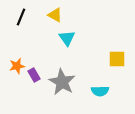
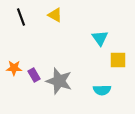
black line: rotated 42 degrees counterclockwise
cyan triangle: moved 33 px right
yellow square: moved 1 px right, 1 px down
orange star: moved 3 px left, 2 px down; rotated 14 degrees clockwise
gray star: moved 3 px left, 1 px up; rotated 12 degrees counterclockwise
cyan semicircle: moved 2 px right, 1 px up
